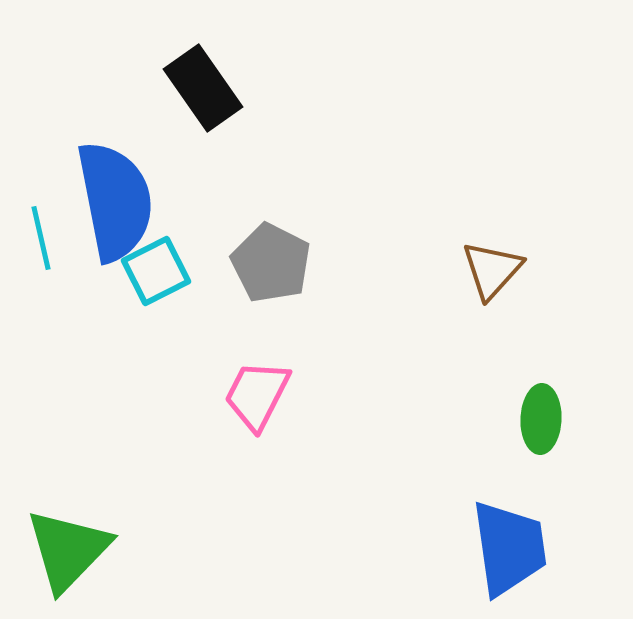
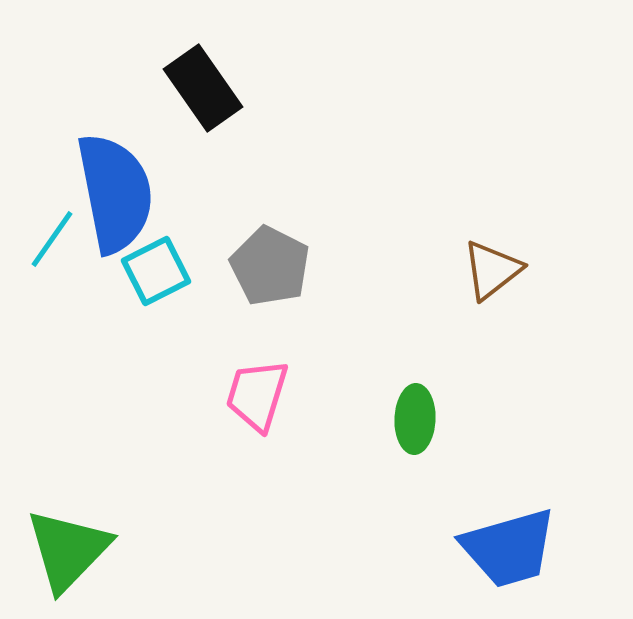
blue semicircle: moved 8 px up
cyan line: moved 11 px right, 1 px down; rotated 48 degrees clockwise
gray pentagon: moved 1 px left, 3 px down
brown triangle: rotated 10 degrees clockwise
pink trapezoid: rotated 10 degrees counterclockwise
green ellipse: moved 126 px left
blue trapezoid: rotated 82 degrees clockwise
